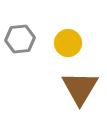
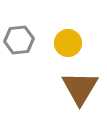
gray hexagon: moved 1 px left, 1 px down
